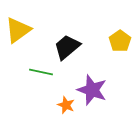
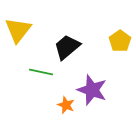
yellow triangle: rotated 16 degrees counterclockwise
